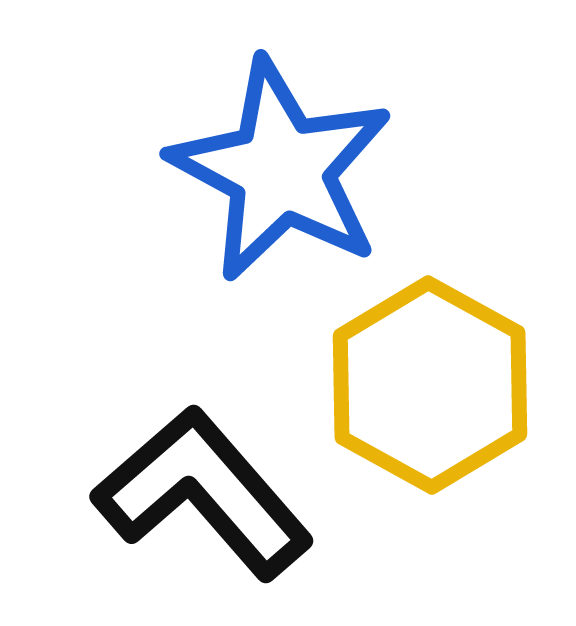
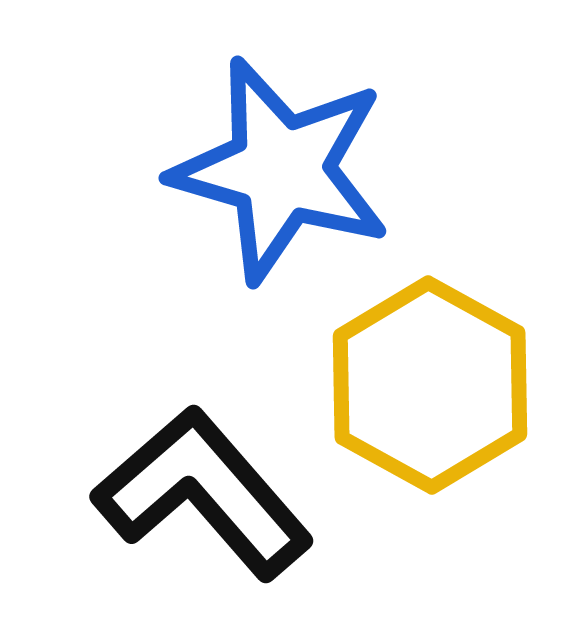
blue star: rotated 12 degrees counterclockwise
